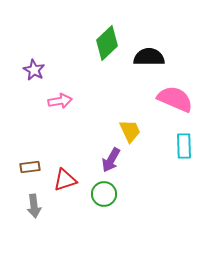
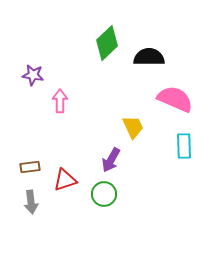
purple star: moved 1 px left, 5 px down; rotated 20 degrees counterclockwise
pink arrow: rotated 80 degrees counterclockwise
yellow trapezoid: moved 3 px right, 4 px up
gray arrow: moved 3 px left, 4 px up
